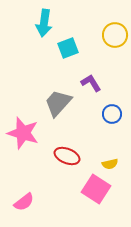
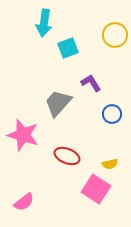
pink star: moved 2 px down
